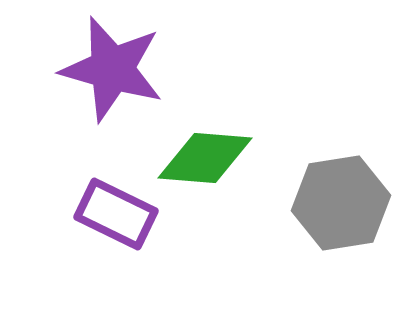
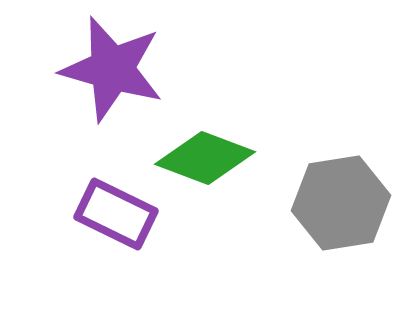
green diamond: rotated 16 degrees clockwise
